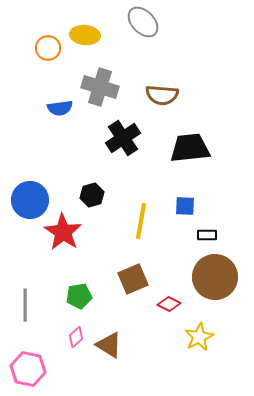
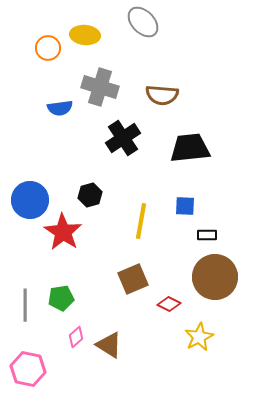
black hexagon: moved 2 px left
green pentagon: moved 18 px left, 2 px down
